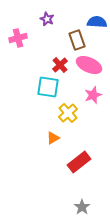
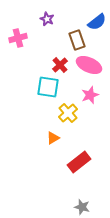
blue semicircle: rotated 138 degrees clockwise
pink star: moved 3 px left
gray star: rotated 21 degrees counterclockwise
